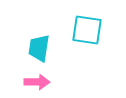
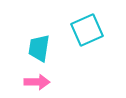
cyan square: rotated 32 degrees counterclockwise
